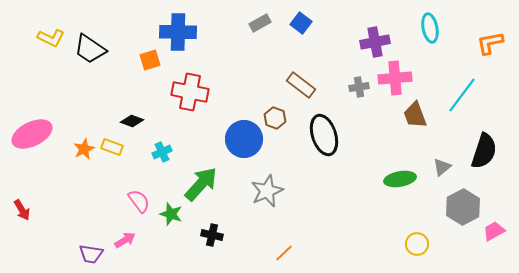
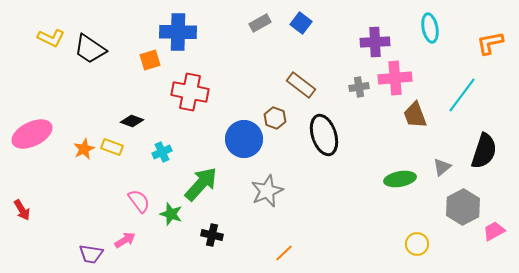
purple cross: rotated 8 degrees clockwise
